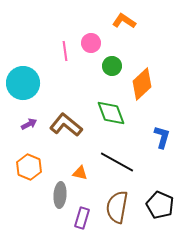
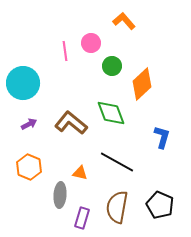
orange L-shape: rotated 15 degrees clockwise
brown L-shape: moved 5 px right, 2 px up
